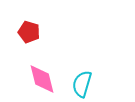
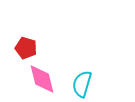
red pentagon: moved 3 px left, 16 px down
